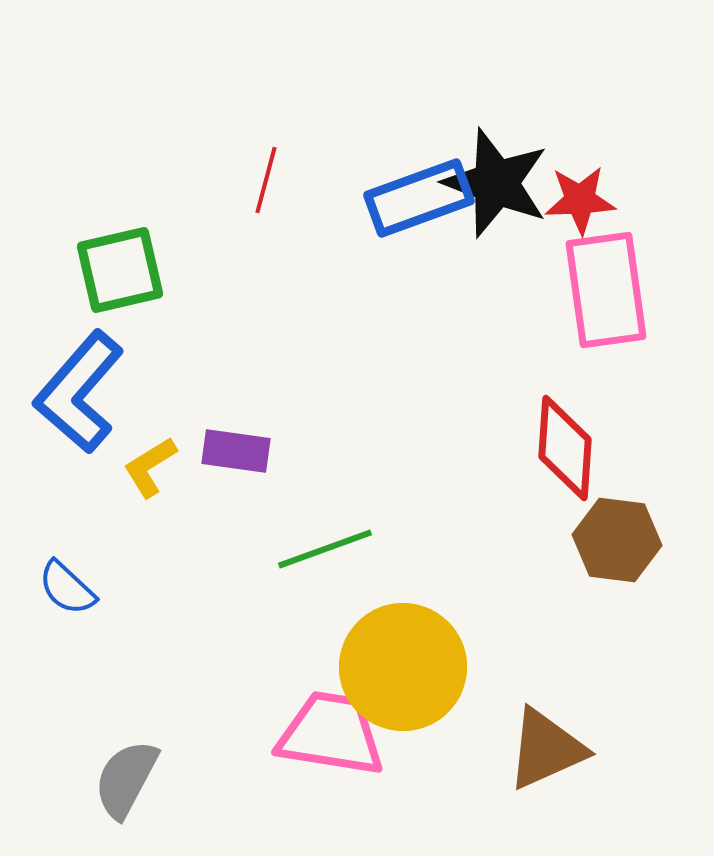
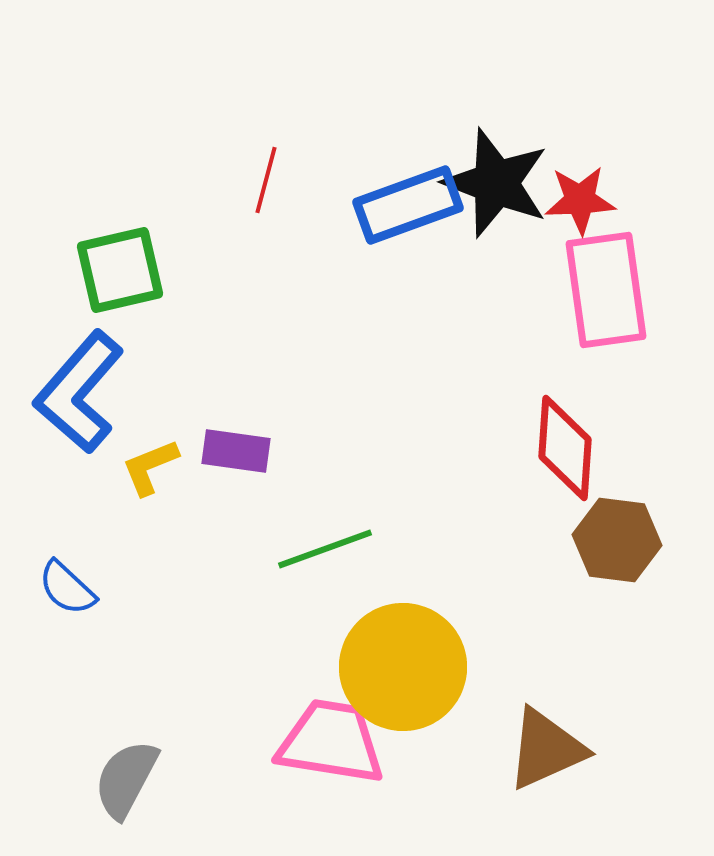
blue rectangle: moved 11 px left, 7 px down
yellow L-shape: rotated 10 degrees clockwise
pink trapezoid: moved 8 px down
